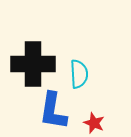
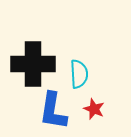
red star: moved 14 px up
